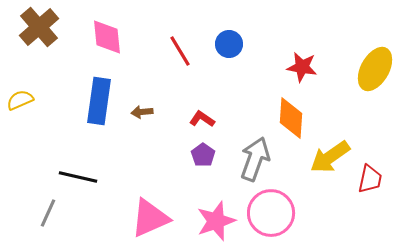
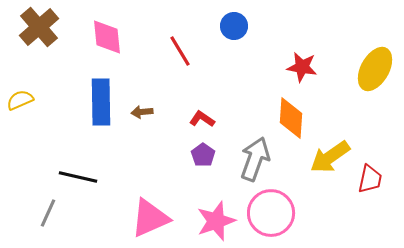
blue circle: moved 5 px right, 18 px up
blue rectangle: moved 2 px right, 1 px down; rotated 9 degrees counterclockwise
